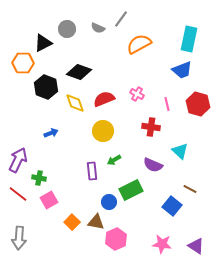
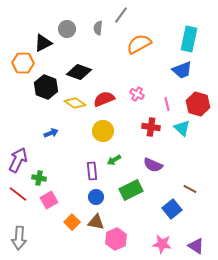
gray line: moved 4 px up
gray semicircle: rotated 72 degrees clockwise
yellow diamond: rotated 35 degrees counterclockwise
cyan triangle: moved 2 px right, 23 px up
blue circle: moved 13 px left, 5 px up
blue square: moved 3 px down; rotated 12 degrees clockwise
